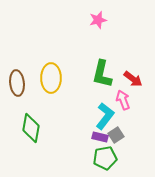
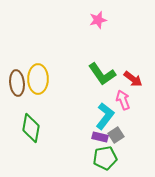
green L-shape: rotated 48 degrees counterclockwise
yellow ellipse: moved 13 px left, 1 px down
